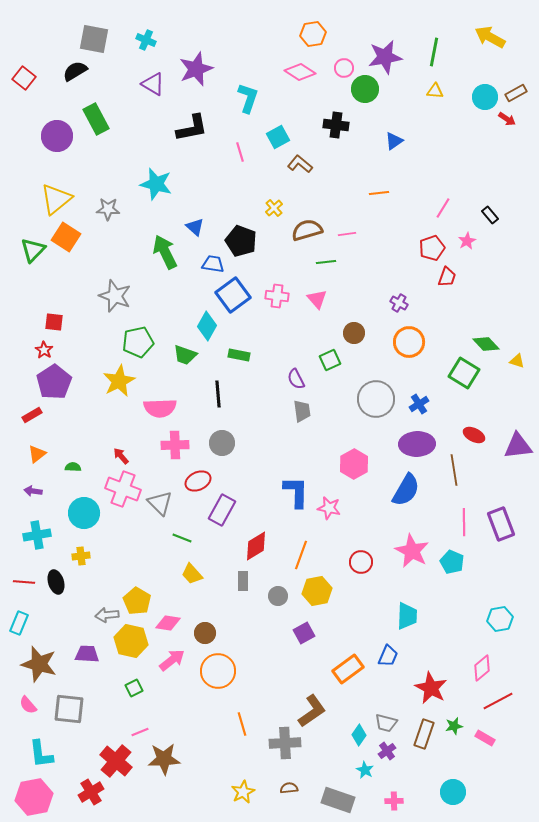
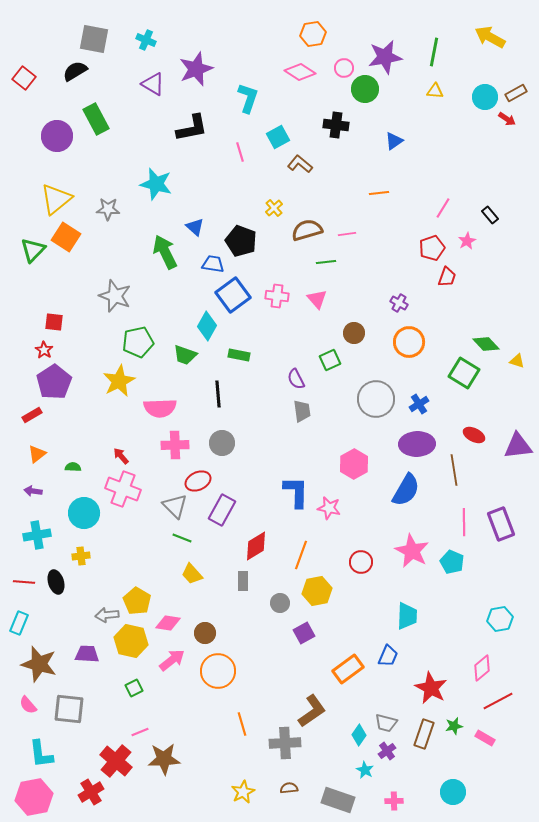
gray triangle at (160, 503): moved 15 px right, 3 px down
gray circle at (278, 596): moved 2 px right, 7 px down
